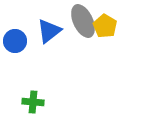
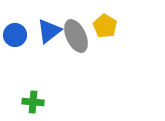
gray ellipse: moved 7 px left, 15 px down
blue circle: moved 6 px up
